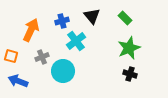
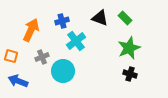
black triangle: moved 8 px right, 2 px down; rotated 30 degrees counterclockwise
